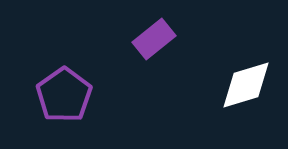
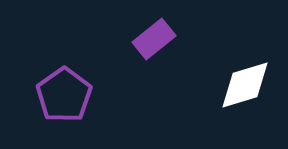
white diamond: moved 1 px left
